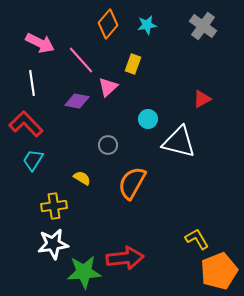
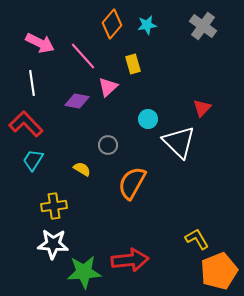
orange diamond: moved 4 px right
pink line: moved 2 px right, 4 px up
yellow rectangle: rotated 36 degrees counterclockwise
red triangle: moved 9 px down; rotated 18 degrees counterclockwise
white triangle: rotated 30 degrees clockwise
yellow semicircle: moved 9 px up
white star: rotated 12 degrees clockwise
red arrow: moved 5 px right, 2 px down
